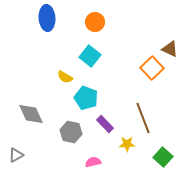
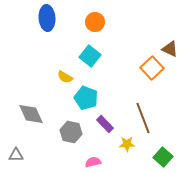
gray triangle: rotated 28 degrees clockwise
